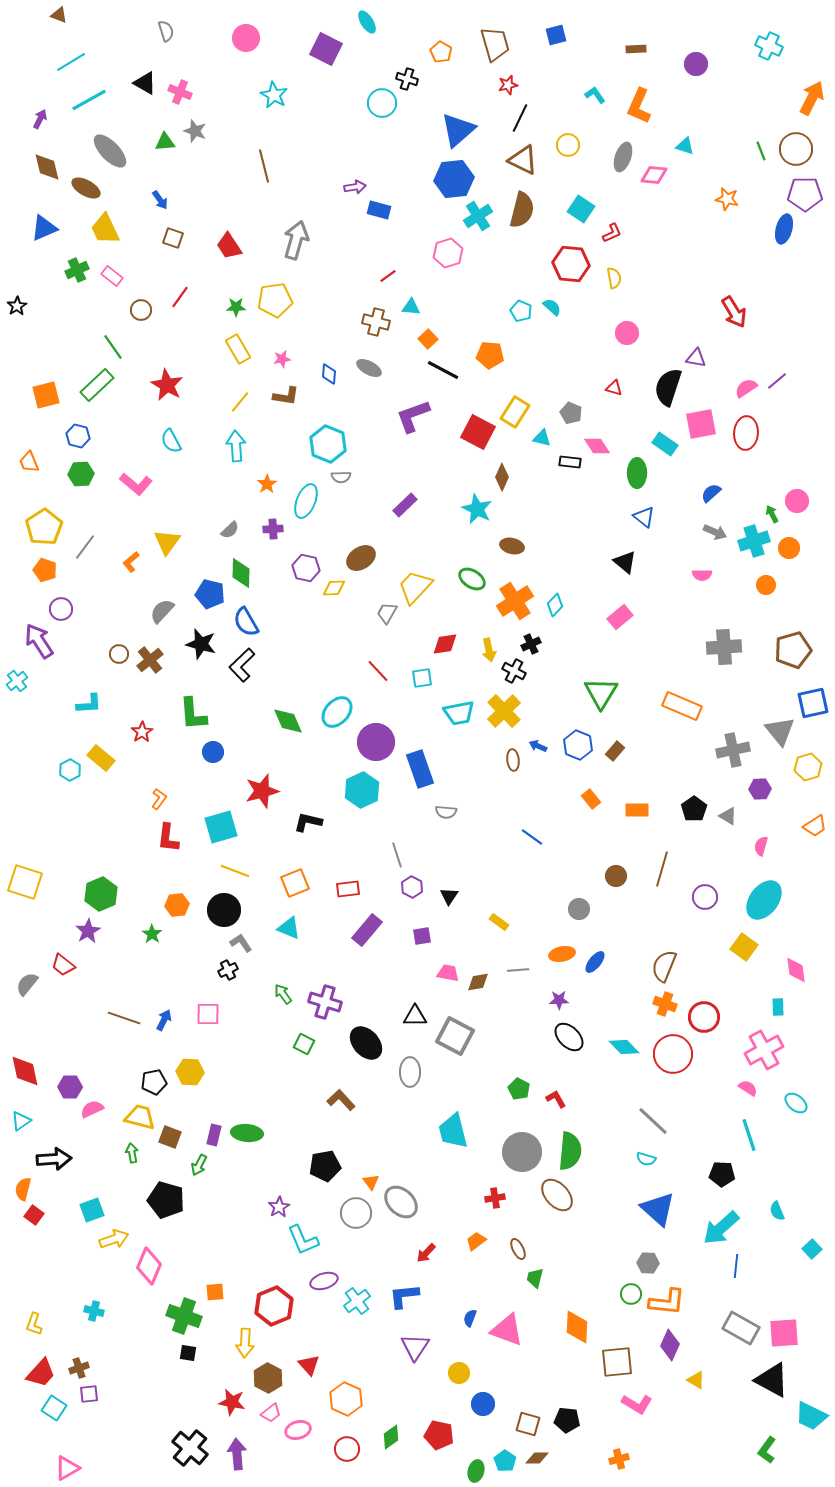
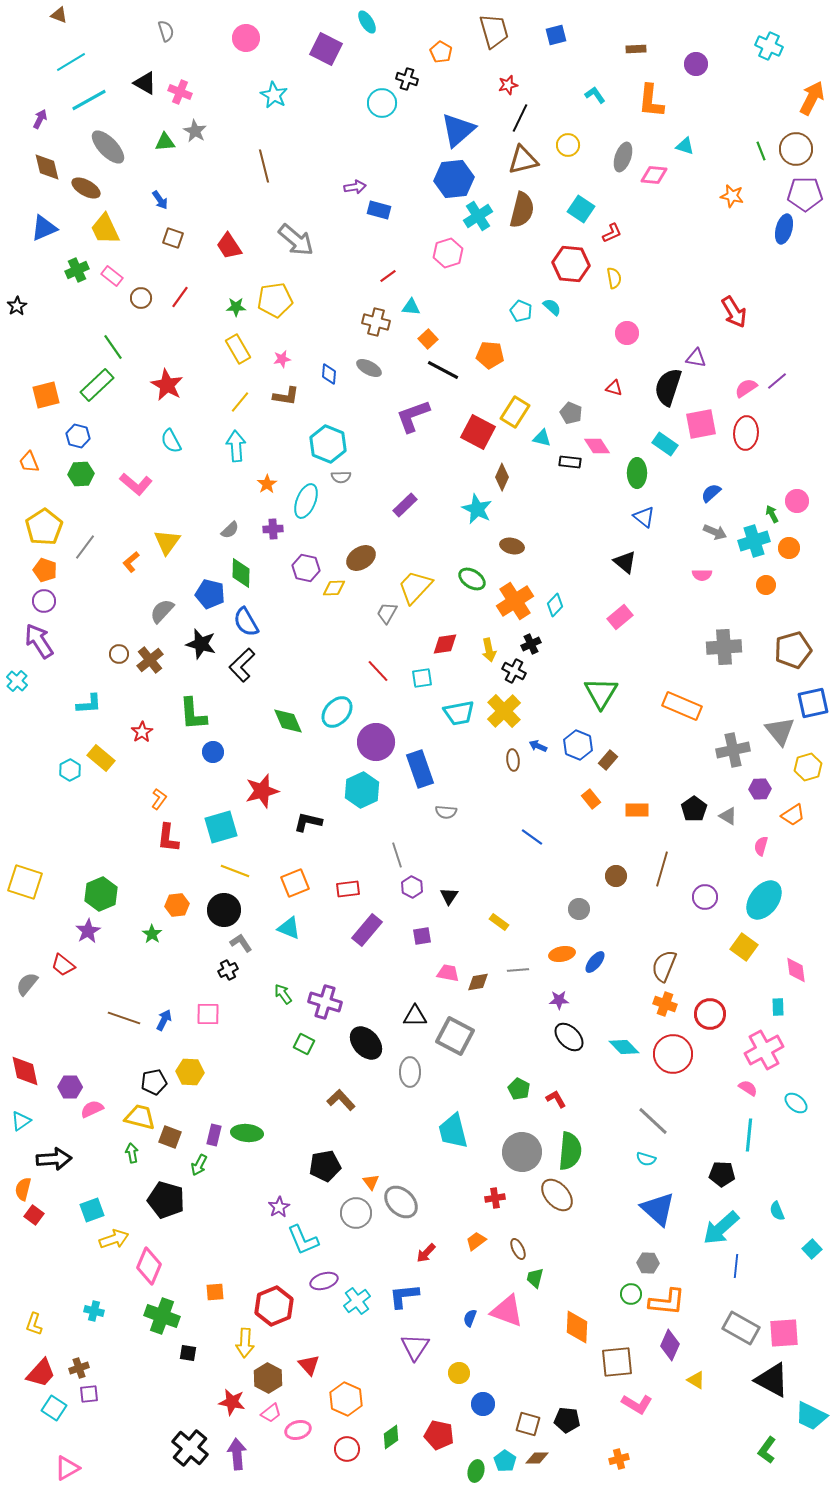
brown trapezoid at (495, 44): moved 1 px left, 13 px up
orange L-shape at (639, 106): moved 12 px right, 5 px up; rotated 18 degrees counterclockwise
gray star at (195, 131): rotated 10 degrees clockwise
gray ellipse at (110, 151): moved 2 px left, 4 px up
brown triangle at (523, 160): rotated 40 degrees counterclockwise
orange star at (727, 199): moved 5 px right, 3 px up
gray arrow at (296, 240): rotated 114 degrees clockwise
brown circle at (141, 310): moved 12 px up
purple circle at (61, 609): moved 17 px left, 8 px up
cyan cross at (17, 681): rotated 10 degrees counterclockwise
brown rectangle at (615, 751): moved 7 px left, 9 px down
orange trapezoid at (815, 826): moved 22 px left, 11 px up
red circle at (704, 1017): moved 6 px right, 3 px up
cyan line at (749, 1135): rotated 24 degrees clockwise
green cross at (184, 1316): moved 22 px left
pink triangle at (507, 1330): moved 19 px up
